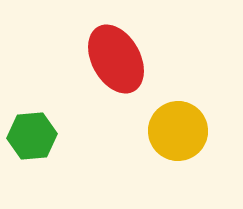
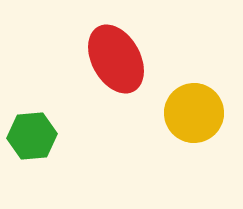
yellow circle: moved 16 px right, 18 px up
